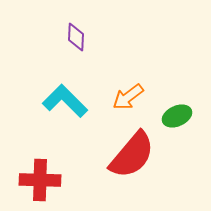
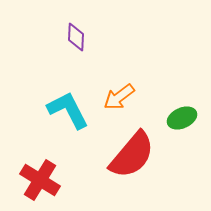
orange arrow: moved 9 px left
cyan L-shape: moved 3 px right, 9 px down; rotated 18 degrees clockwise
green ellipse: moved 5 px right, 2 px down
red cross: rotated 30 degrees clockwise
